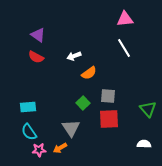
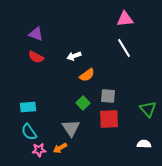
purple triangle: moved 2 px left, 1 px up; rotated 14 degrees counterclockwise
orange semicircle: moved 2 px left, 2 px down
